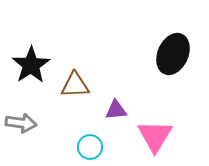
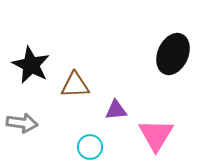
black star: rotated 12 degrees counterclockwise
gray arrow: moved 1 px right
pink triangle: moved 1 px right, 1 px up
